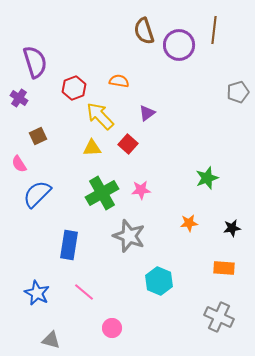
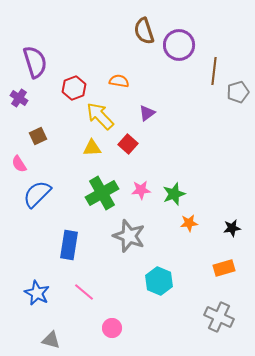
brown line: moved 41 px down
green star: moved 33 px left, 16 px down
orange rectangle: rotated 20 degrees counterclockwise
